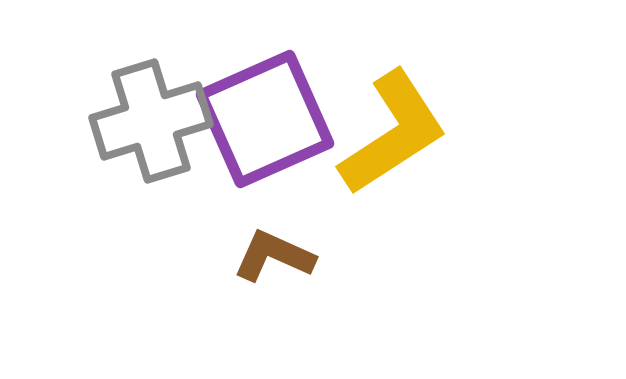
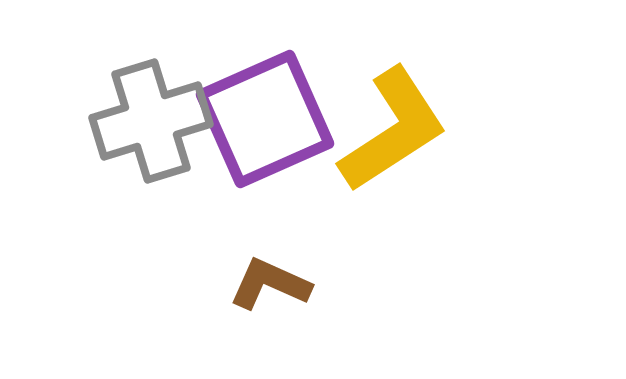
yellow L-shape: moved 3 px up
brown L-shape: moved 4 px left, 28 px down
